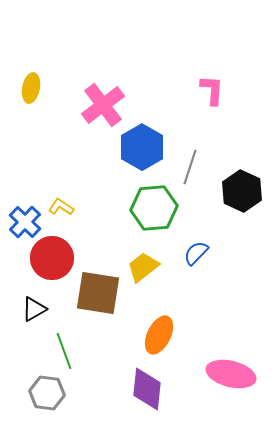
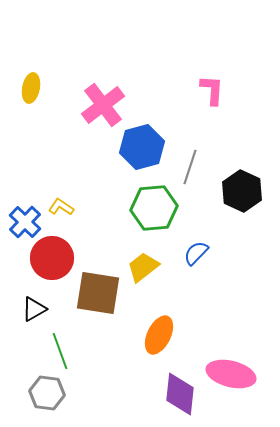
blue hexagon: rotated 15 degrees clockwise
green line: moved 4 px left
purple diamond: moved 33 px right, 5 px down
